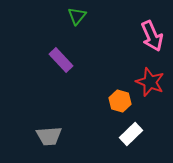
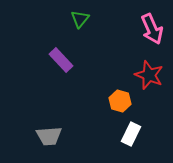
green triangle: moved 3 px right, 3 px down
pink arrow: moved 7 px up
red star: moved 1 px left, 7 px up
white rectangle: rotated 20 degrees counterclockwise
